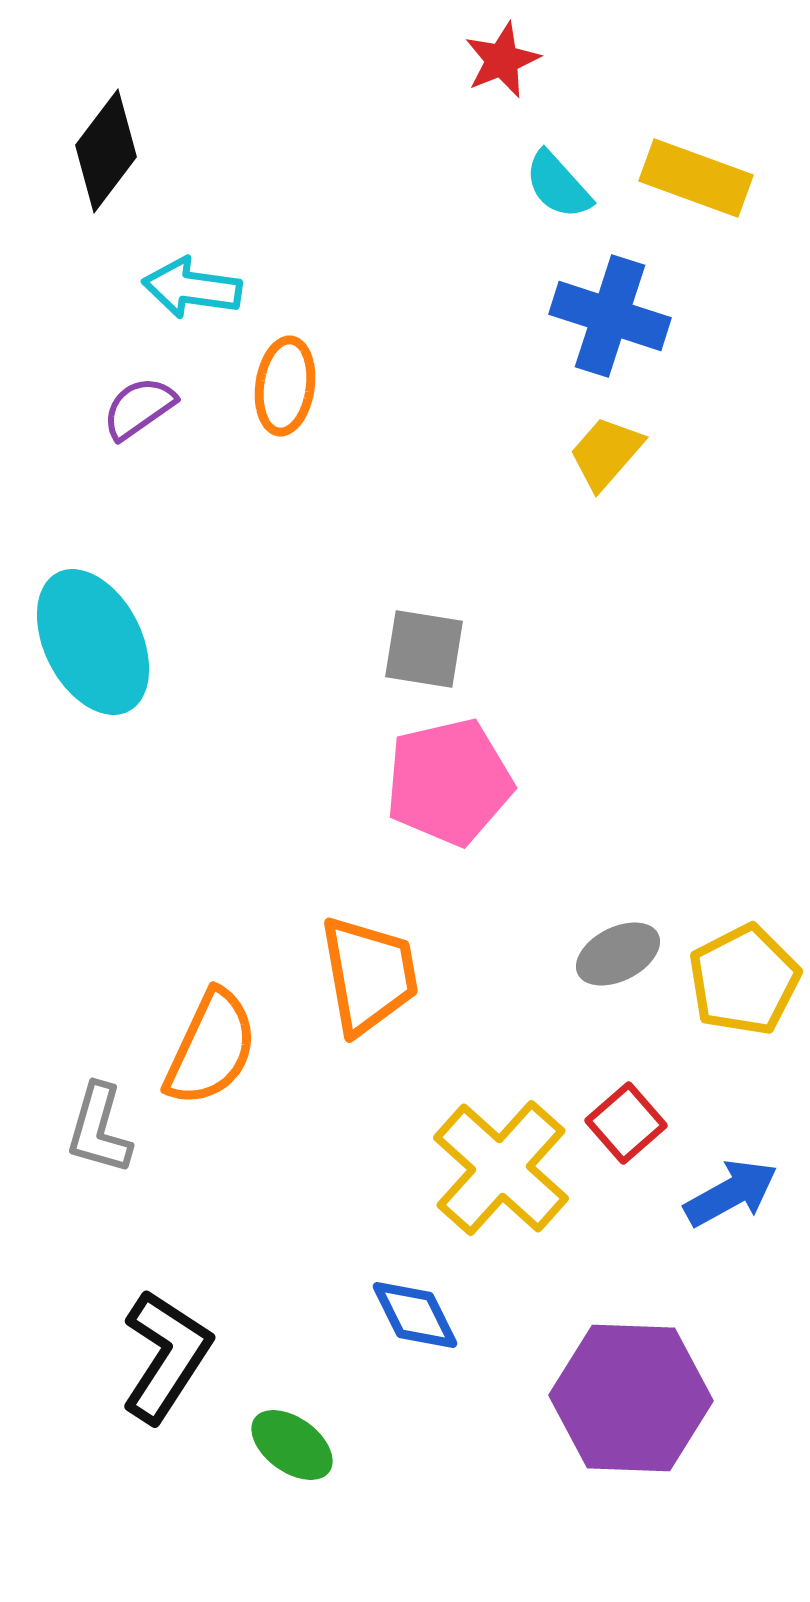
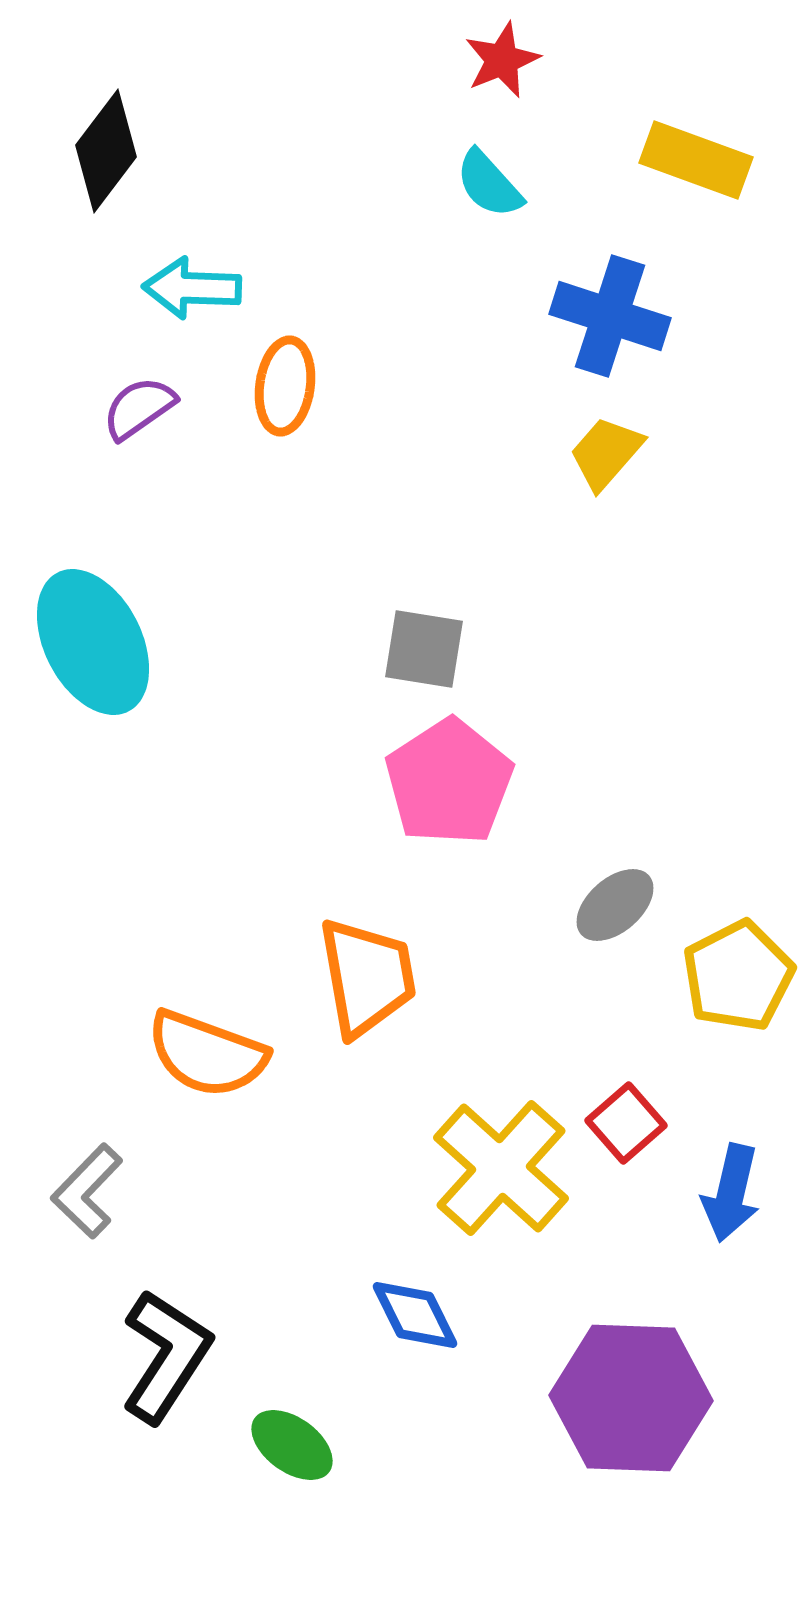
yellow rectangle: moved 18 px up
cyan semicircle: moved 69 px left, 1 px up
cyan arrow: rotated 6 degrees counterclockwise
pink pentagon: rotated 20 degrees counterclockwise
gray ellipse: moved 3 px left, 49 px up; rotated 14 degrees counterclockwise
orange trapezoid: moved 2 px left, 2 px down
yellow pentagon: moved 6 px left, 4 px up
orange semicircle: moved 4 px left, 6 px down; rotated 85 degrees clockwise
gray L-shape: moved 12 px left, 62 px down; rotated 28 degrees clockwise
blue arrow: rotated 132 degrees clockwise
